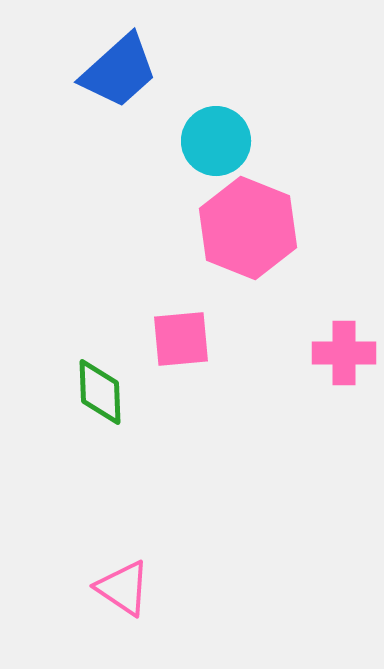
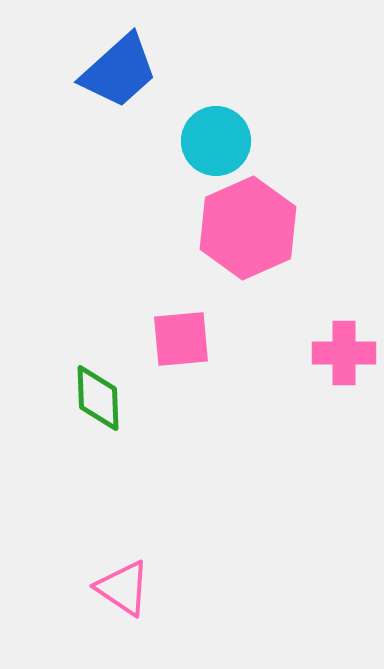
pink hexagon: rotated 14 degrees clockwise
green diamond: moved 2 px left, 6 px down
